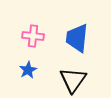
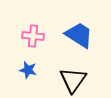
blue trapezoid: moved 2 px right, 3 px up; rotated 116 degrees clockwise
blue star: rotated 30 degrees counterclockwise
